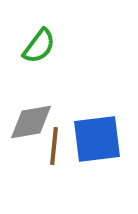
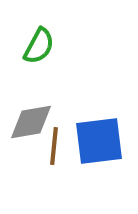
green semicircle: rotated 9 degrees counterclockwise
blue square: moved 2 px right, 2 px down
